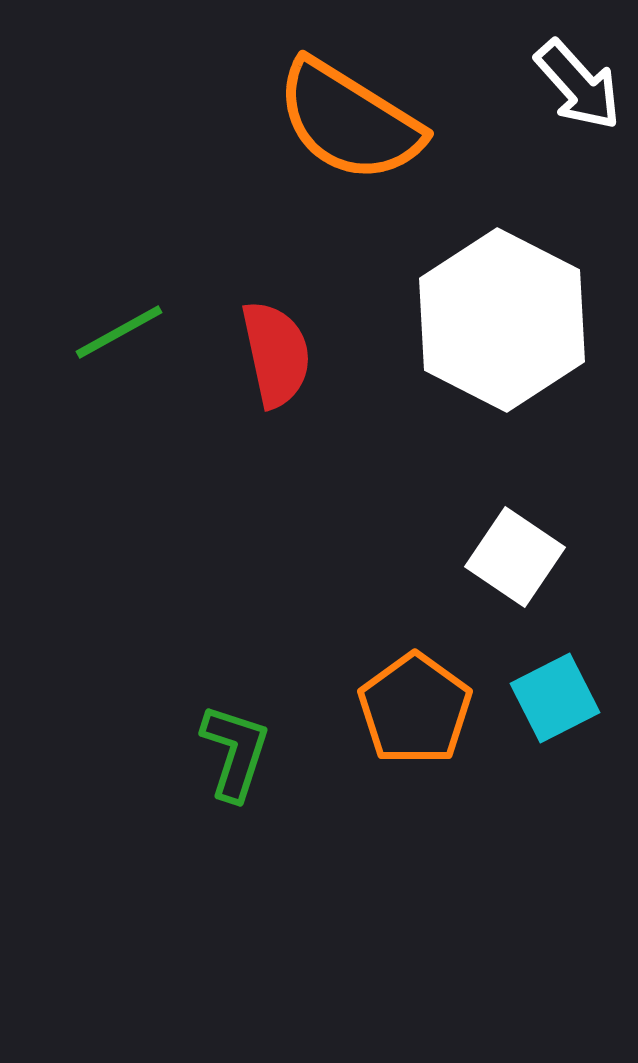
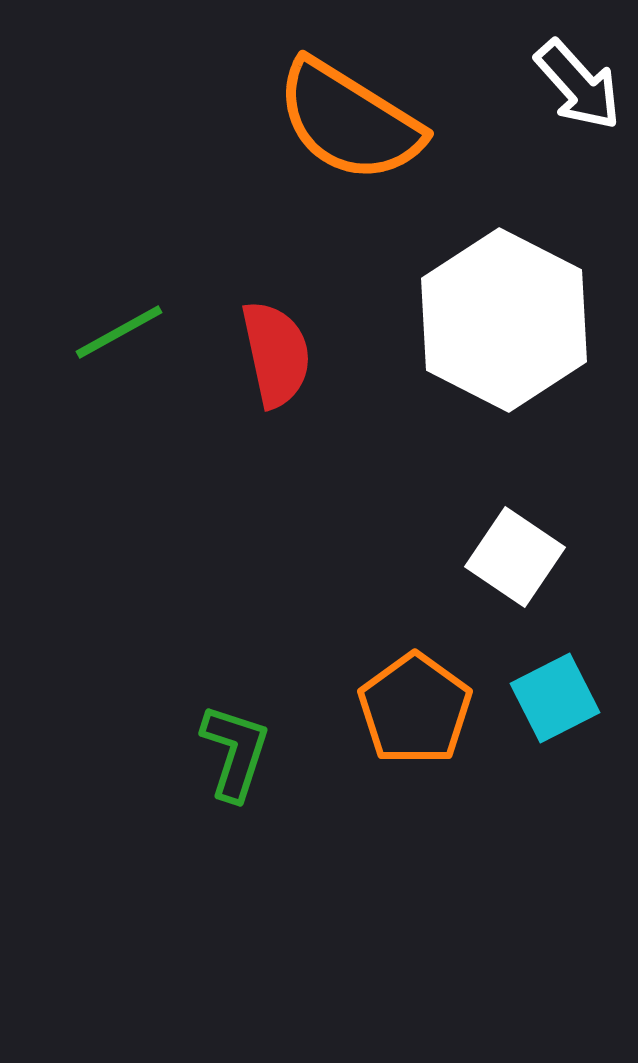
white hexagon: moved 2 px right
